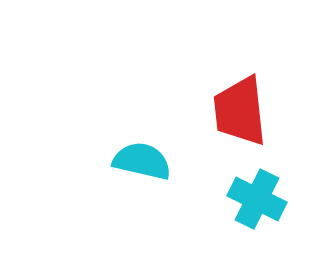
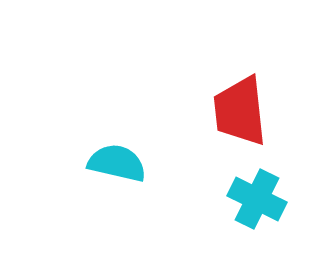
cyan semicircle: moved 25 px left, 2 px down
